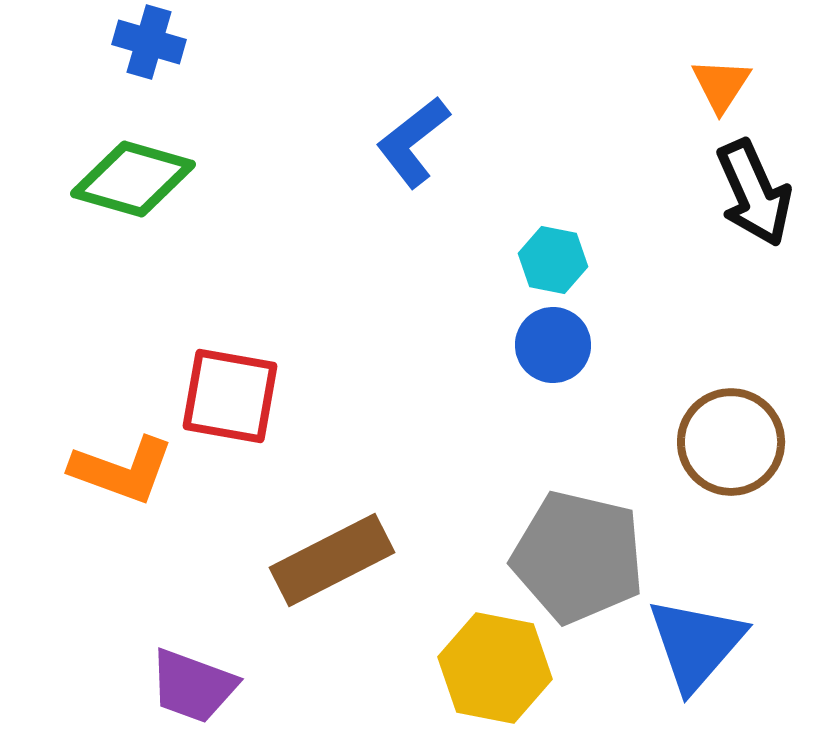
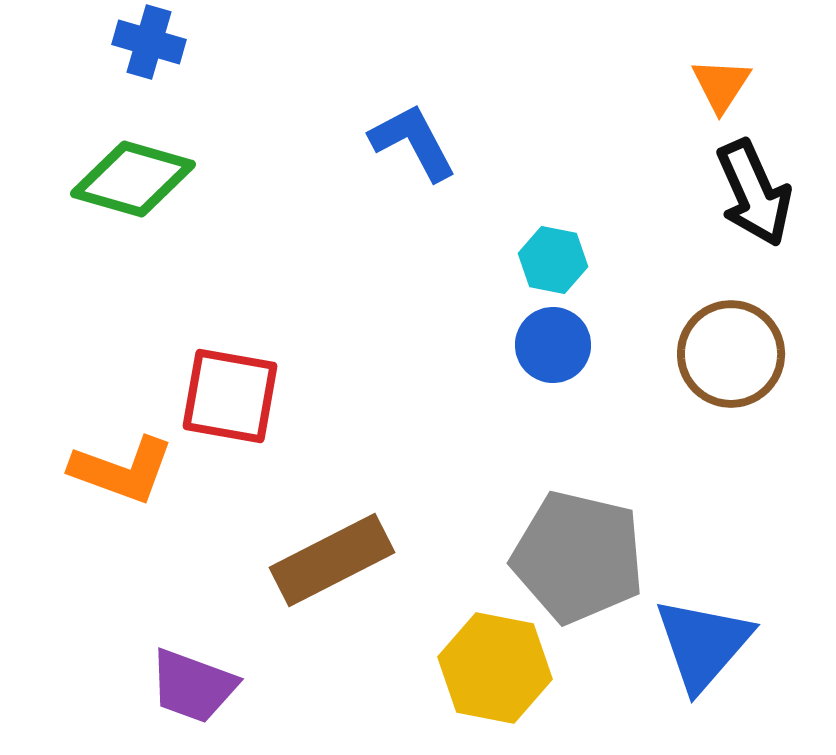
blue L-shape: rotated 100 degrees clockwise
brown circle: moved 88 px up
blue triangle: moved 7 px right
